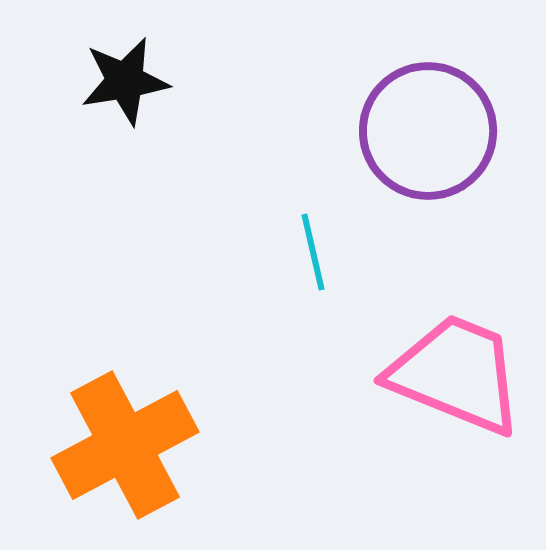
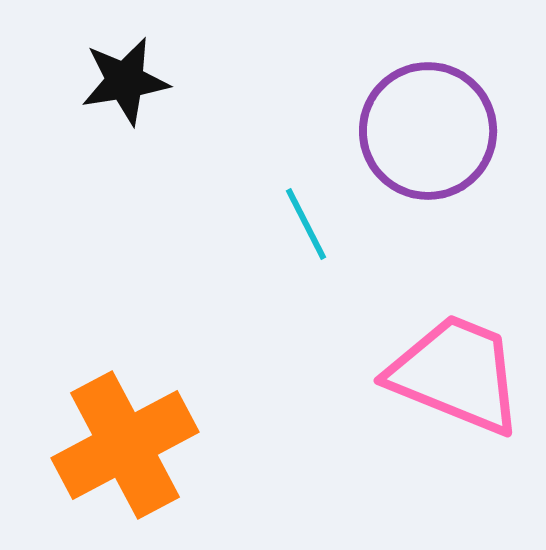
cyan line: moved 7 px left, 28 px up; rotated 14 degrees counterclockwise
